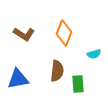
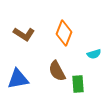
brown semicircle: rotated 145 degrees clockwise
